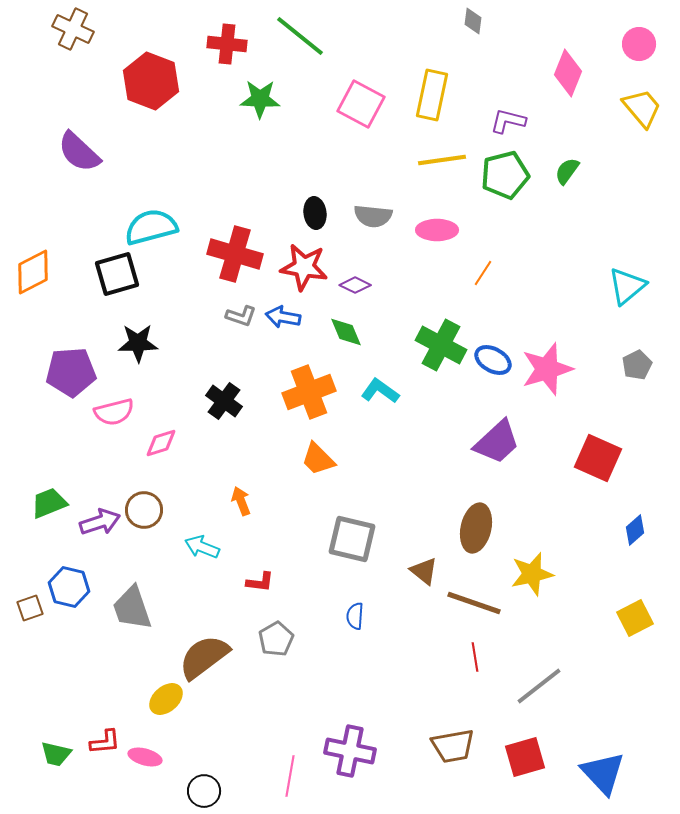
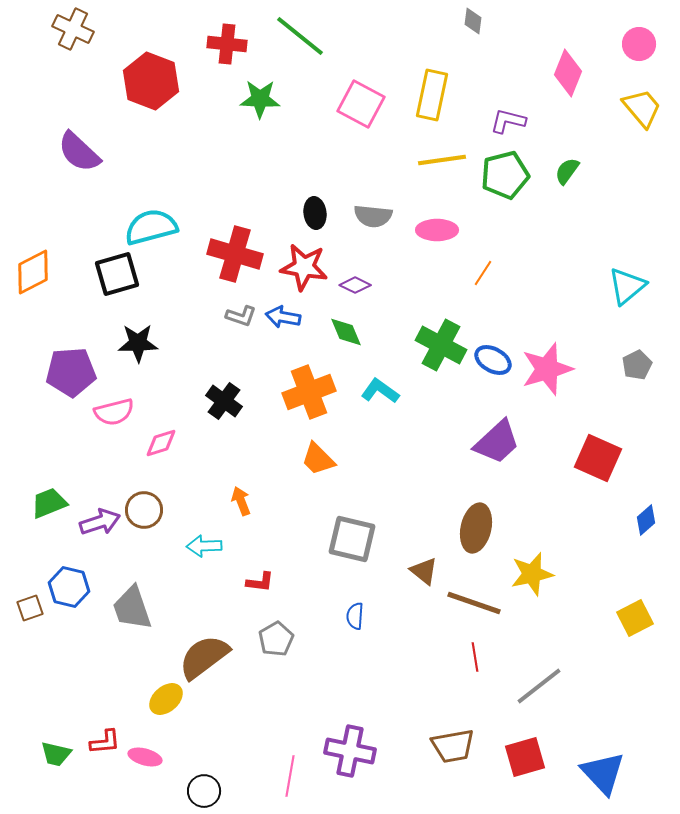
blue diamond at (635, 530): moved 11 px right, 10 px up
cyan arrow at (202, 547): moved 2 px right, 1 px up; rotated 24 degrees counterclockwise
